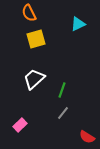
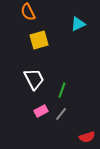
orange semicircle: moved 1 px left, 1 px up
yellow square: moved 3 px right, 1 px down
white trapezoid: rotated 105 degrees clockwise
gray line: moved 2 px left, 1 px down
pink rectangle: moved 21 px right, 14 px up; rotated 16 degrees clockwise
red semicircle: rotated 49 degrees counterclockwise
